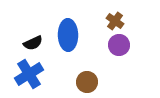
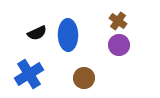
brown cross: moved 3 px right
black semicircle: moved 4 px right, 10 px up
brown circle: moved 3 px left, 4 px up
